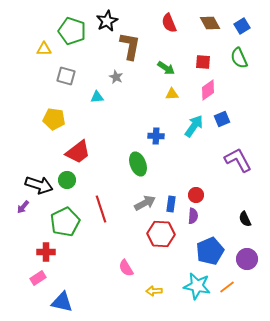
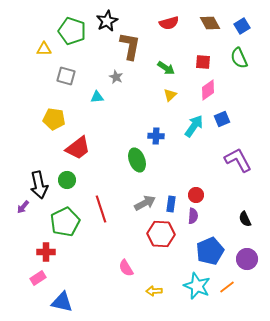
red semicircle at (169, 23): rotated 84 degrees counterclockwise
yellow triangle at (172, 94): moved 2 px left, 1 px down; rotated 40 degrees counterclockwise
red trapezoid at (78, 152): moved 4 px up
green ellipse at (138, 164): moved 1 px left, 4 px up
black arrow at (39, 185): rotated 60 degrees clockwise
cyan star at (197, 286): rotated 12 degrees clockwise
